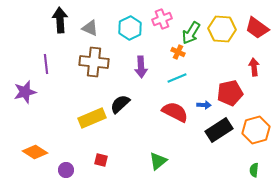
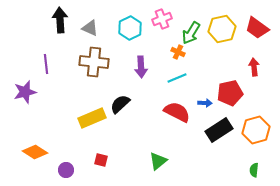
yellow hexagon: rotated 16 degrees counterclockwise
blue arrow: moved 1 px right, 2 px up
red semicircle: moved 2 px right
